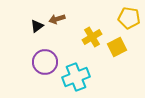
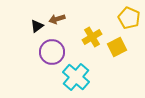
yellow pentagon: rotated 15 degrees clockwise
purple circle: moved 7 px right, 10 px up
cyan cross: rotated 28 degrees counterclockwise
